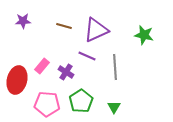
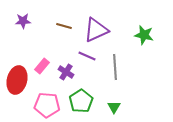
pink pentagon: moved 1 px down
